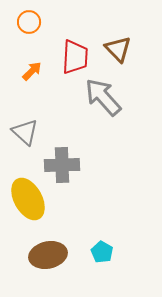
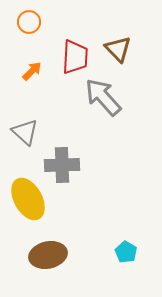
cyan pentagon: moved 24 px right
